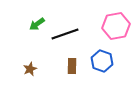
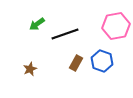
brown rectangle: moved 4 px right, 3 px up; rotated 28 degrees clockwise
